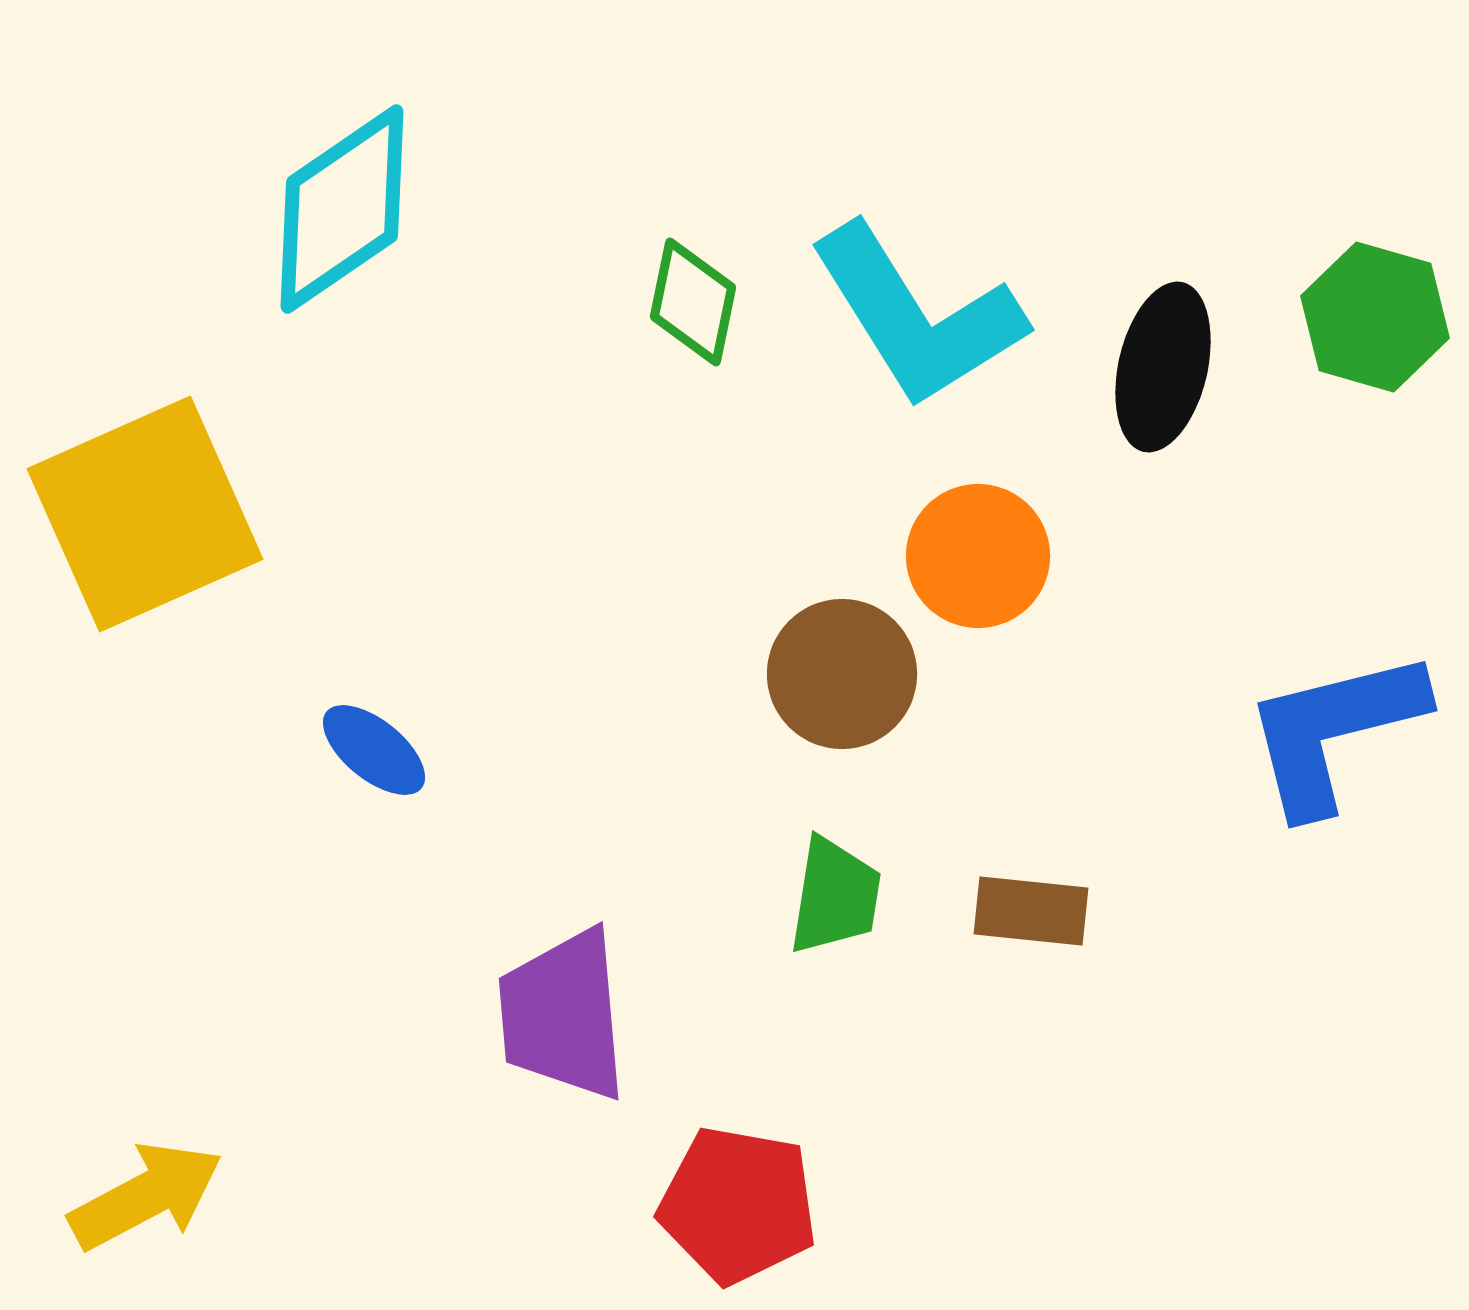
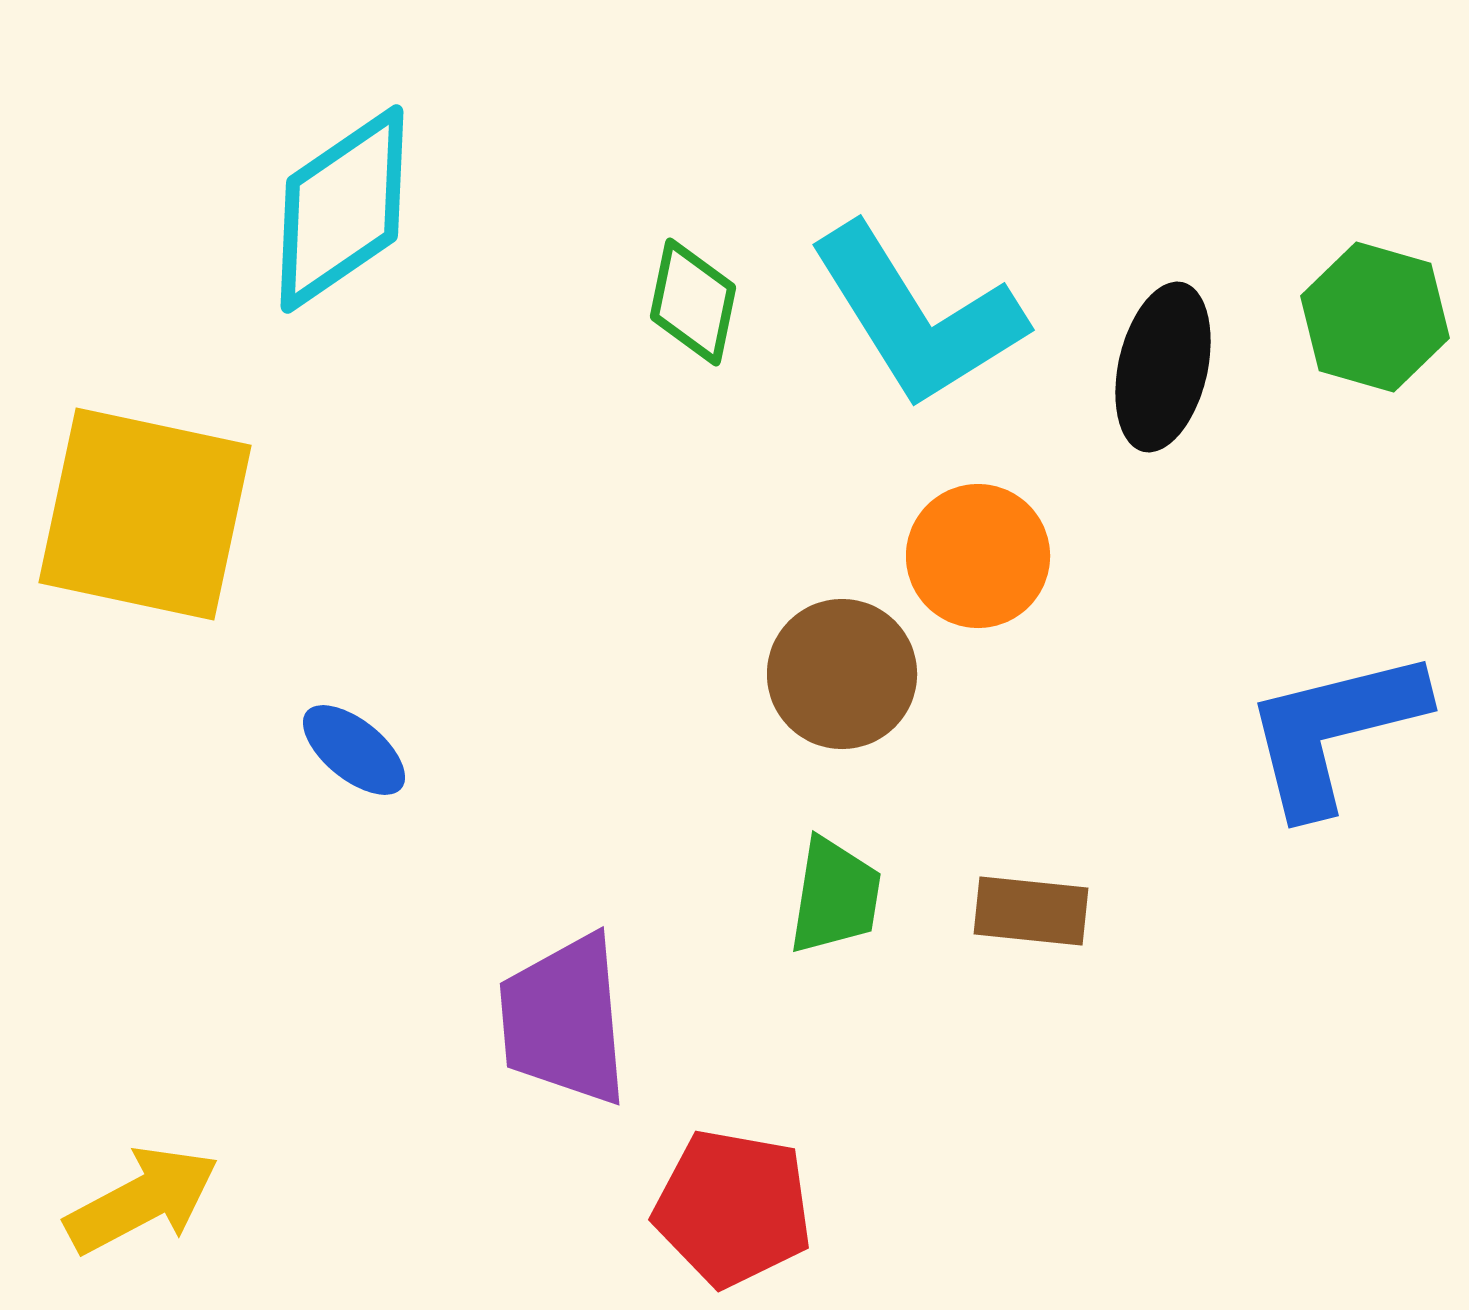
yellow square: rotated 36 degrees clockwise
blue ellipse: moved 20 px left
purple trapezoid: moved 1 px right, 5 px down
yellow arrow: moved 4 px left, 4 px down
red pentagon: moved 5 px left, 3 px down
